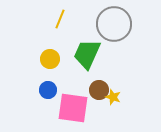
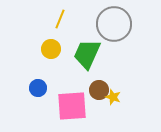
yellow circle: moved 1 px right, 10 px up
blue circle: moved 10 px left, 2 px up
pink square: moved 1 px left, 2 px up; rotated 12 degrees counterclockwise
